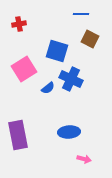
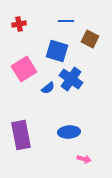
blue line: moved 15 px left, 7 px down
blue cross: rotated 10 degrees clockwise
purple rectangle: moved 3 px right
